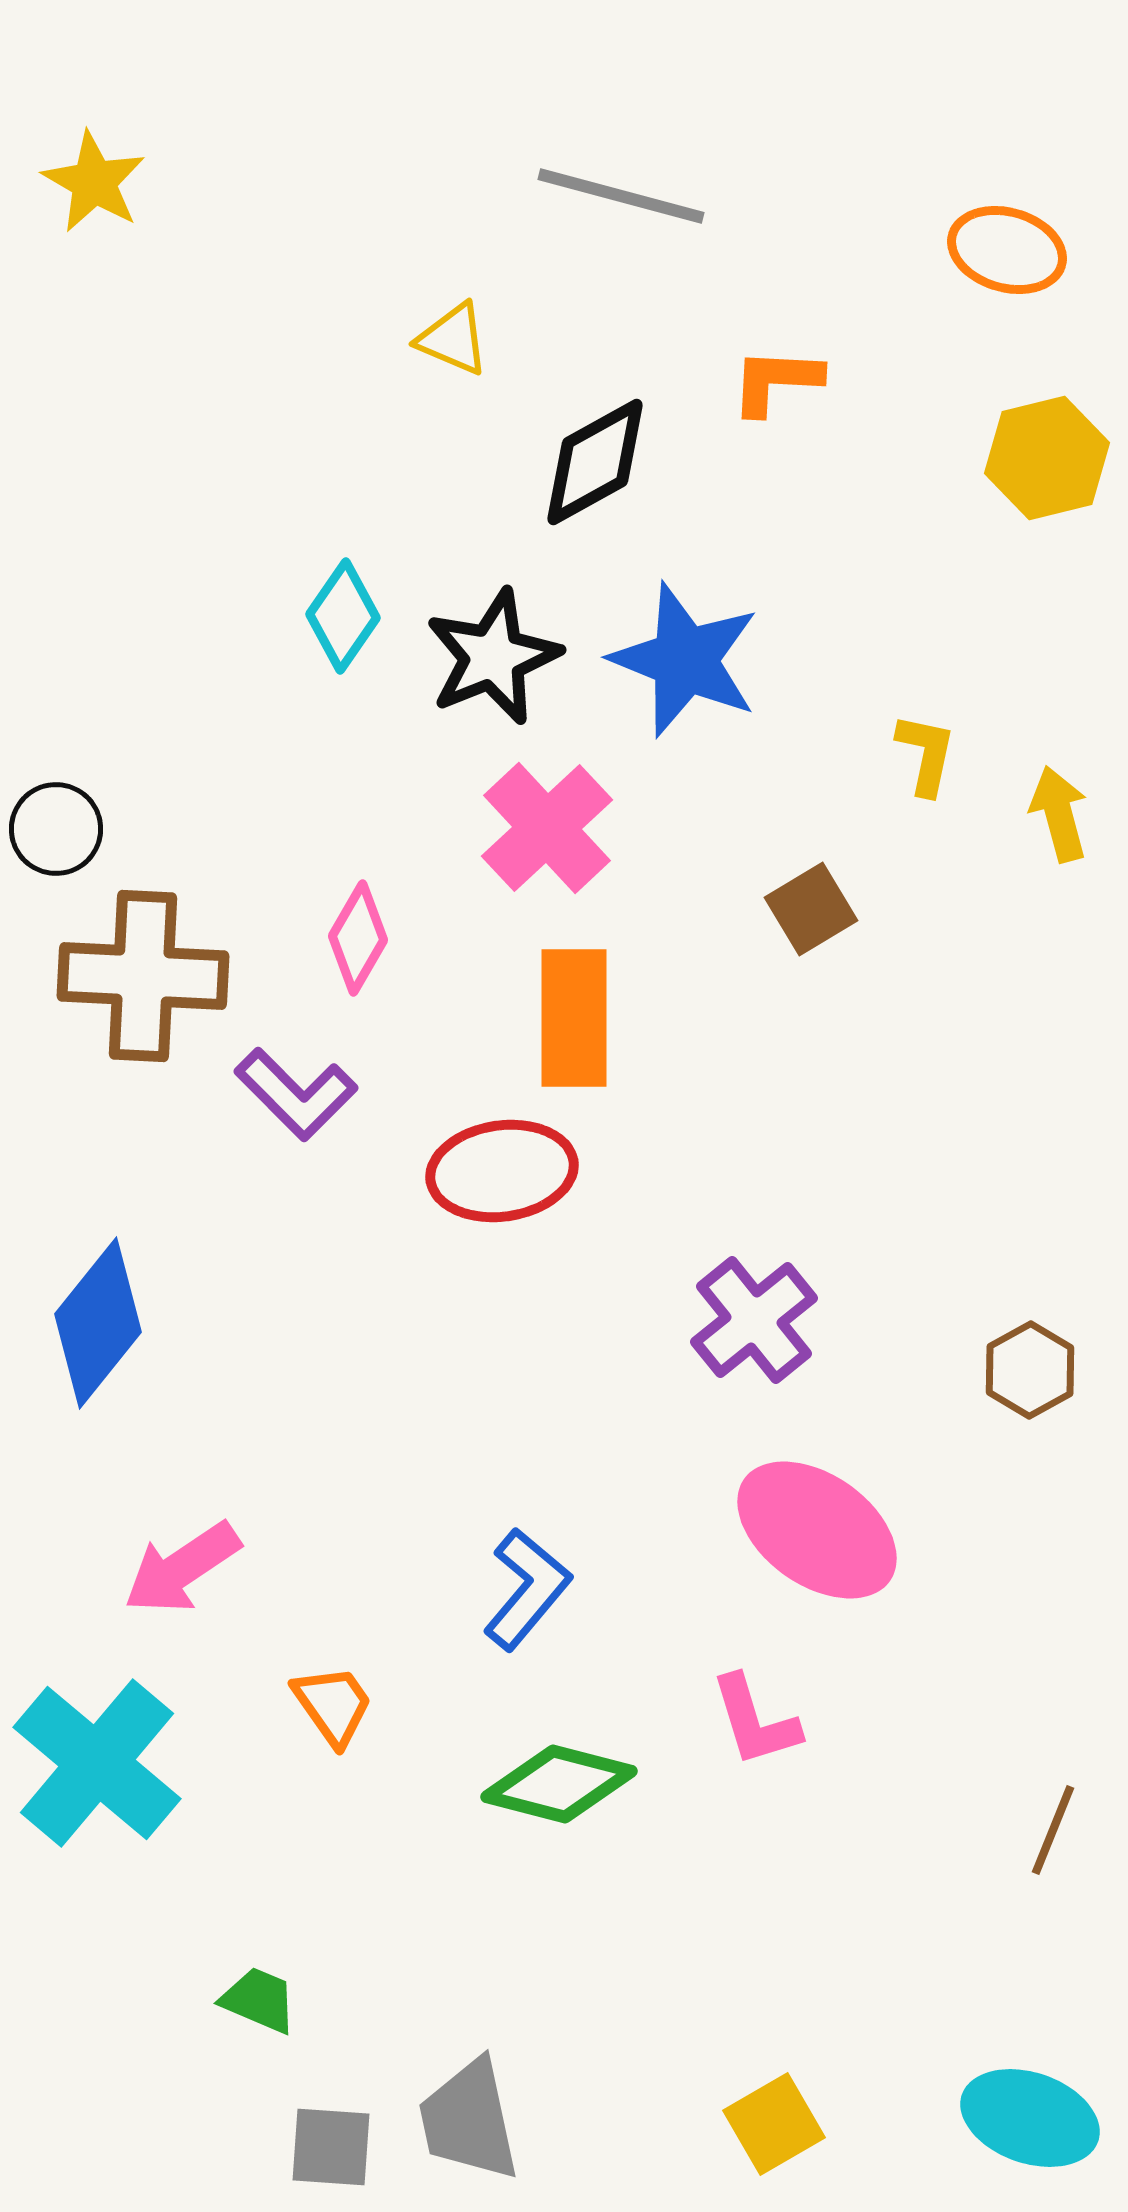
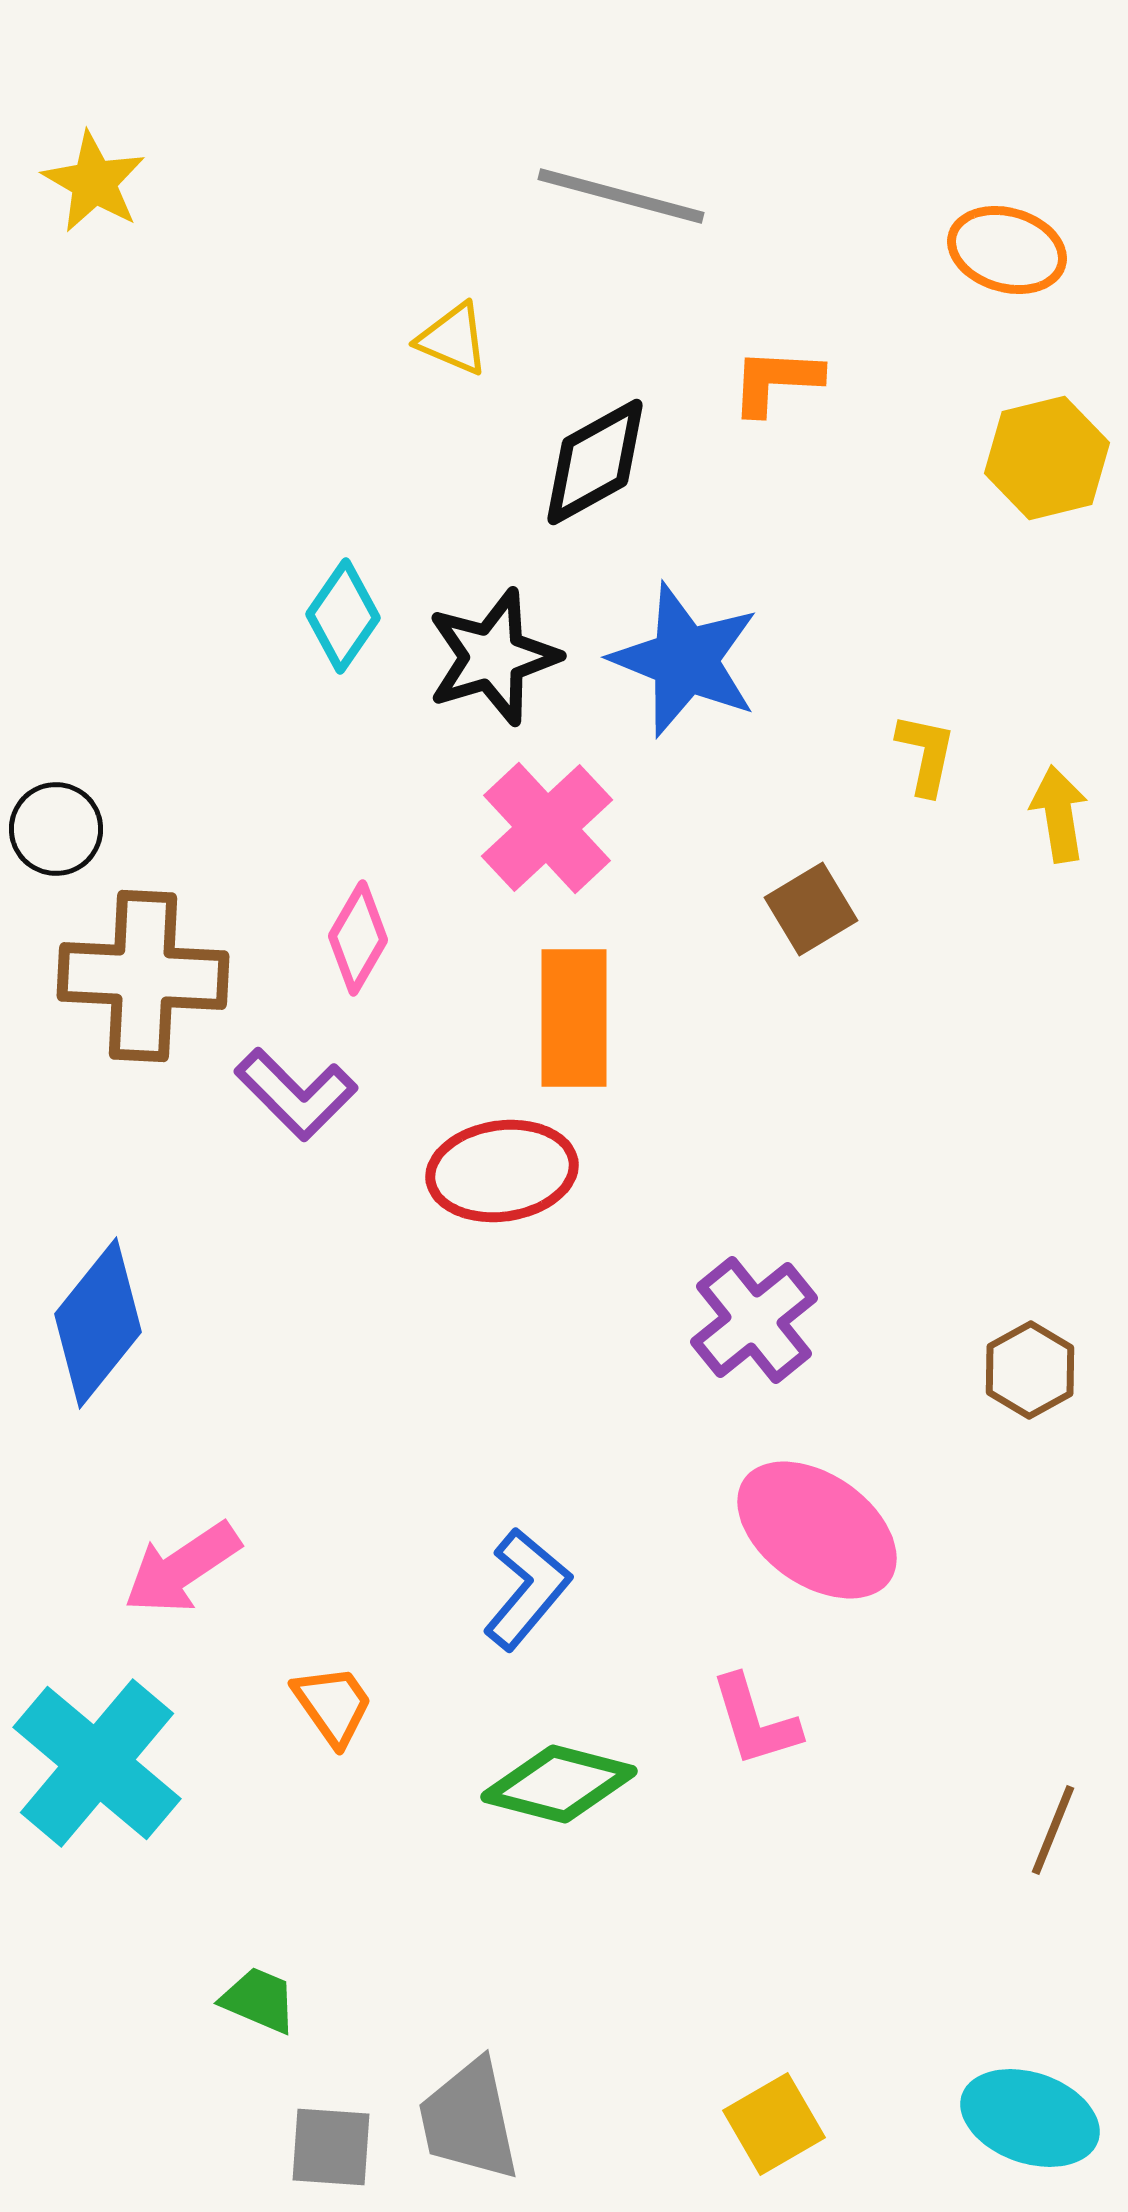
black star: rotated 5 degrees clockwise
yellow arrow: rotated 6 degrees clockwise
